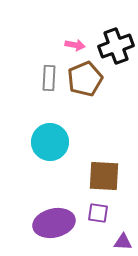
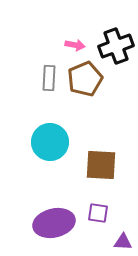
brown square: moved 3 px left, 11 px up
